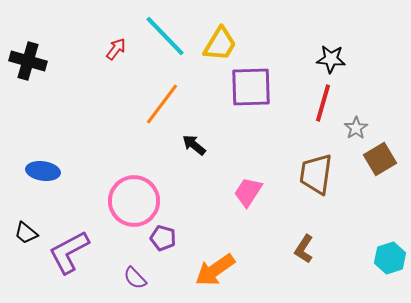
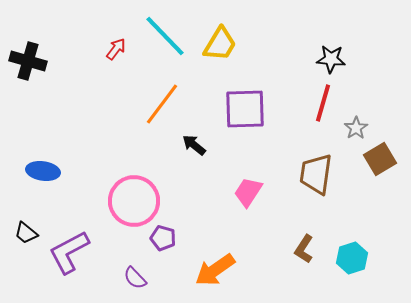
purple square: moved 6 px left, 22 px down
cyan hexagon: moved 38 px left
